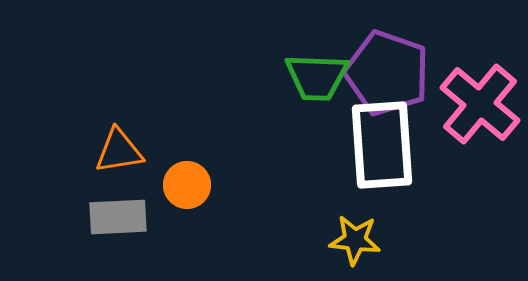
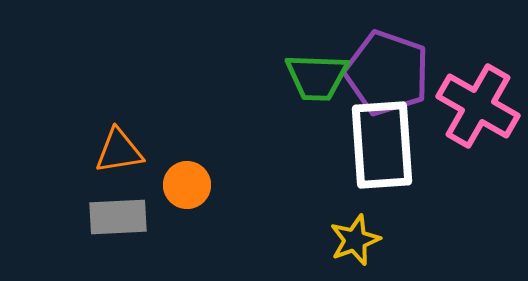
pink cross: moved 2 px left, 2 px down; rotated 10 degrees counterclockwise
yellow star: rotated 27 degrees counterclockwise
